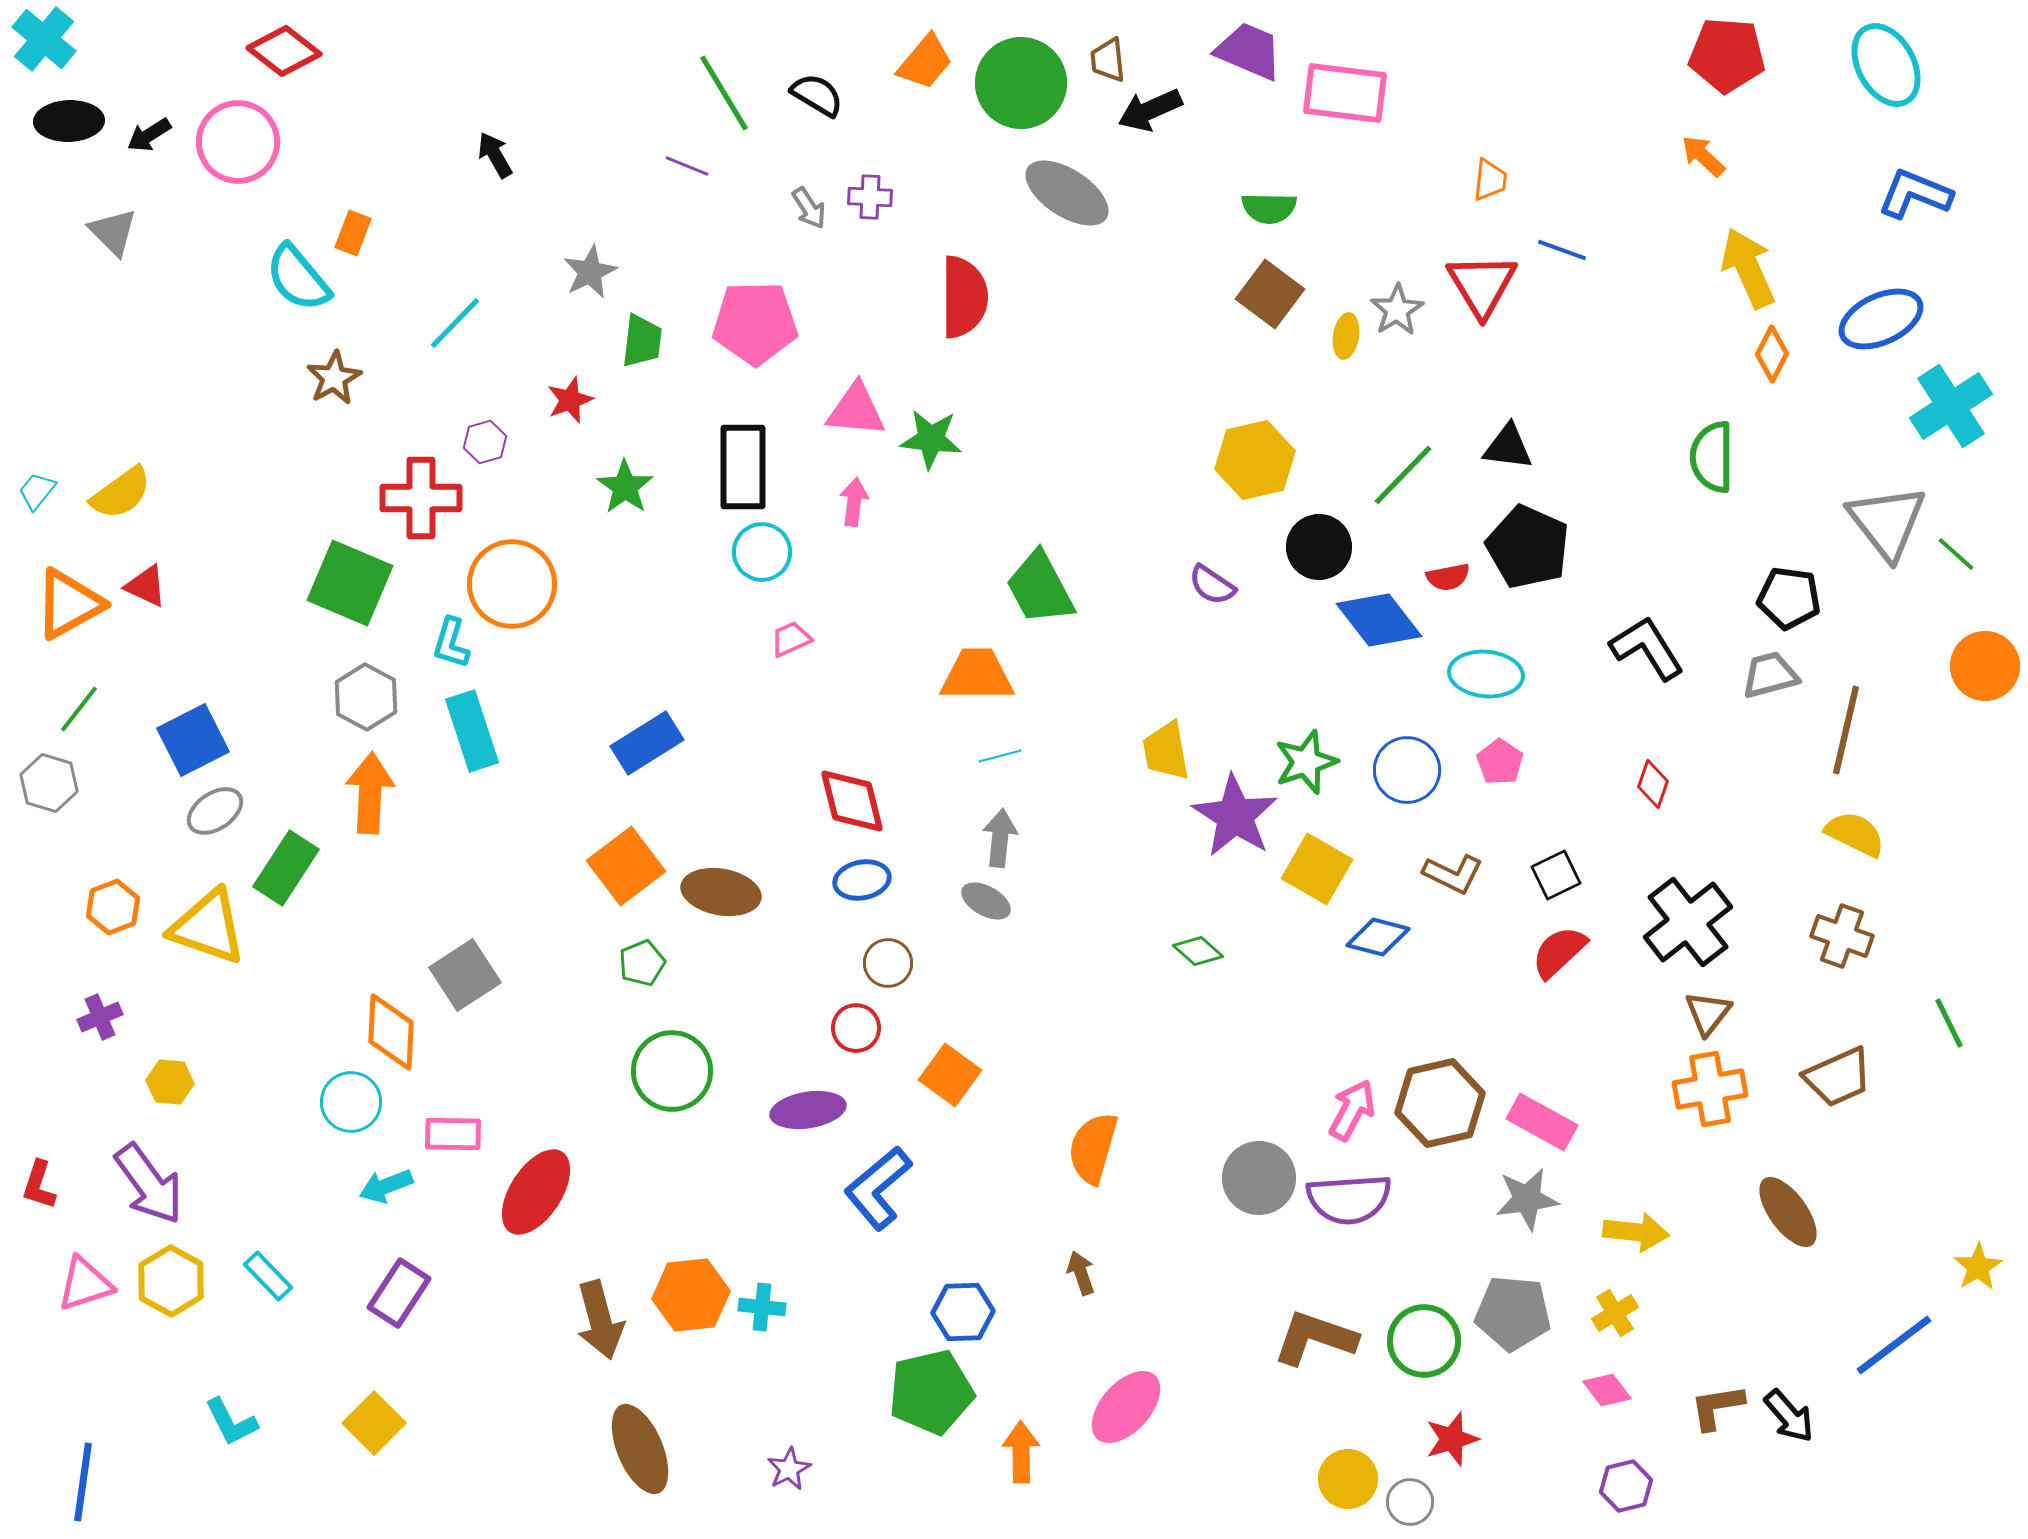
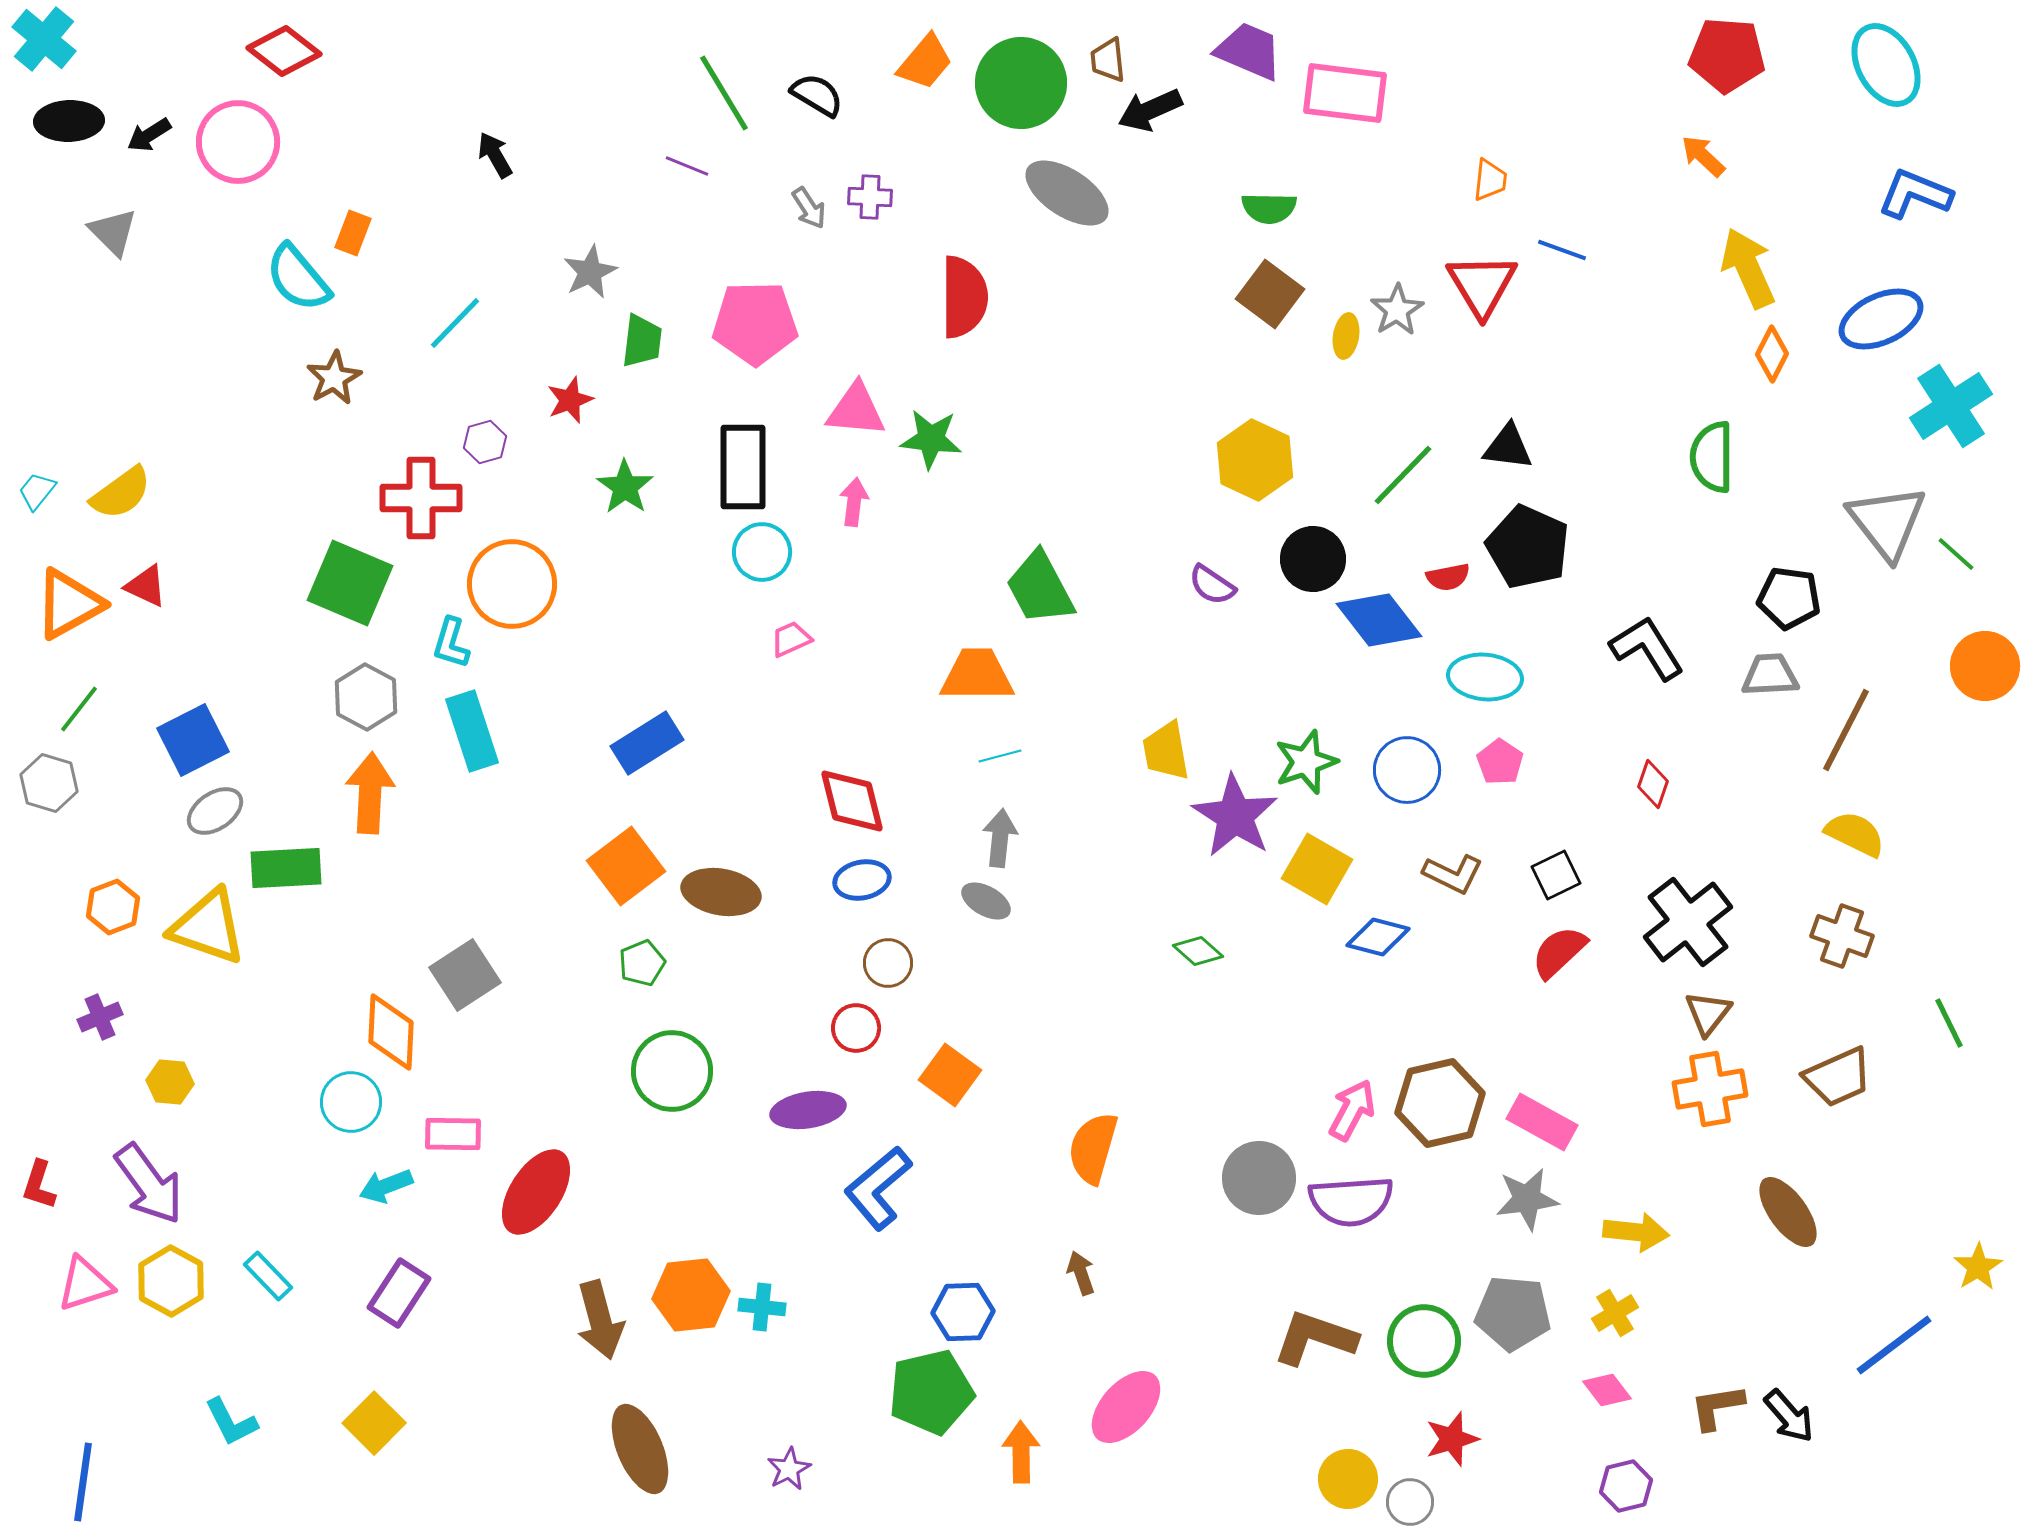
yellow hexagon at (1255, 460): rotated 22 degrees counterclockwise
black circle at (1319, 547): moved 6 px left, 12 px down
cyan ellipse at (1486, 674): moved 1 px left, 3 px down
gray trapezoid at (1770, 675): rotated 12 degrees clockwise
brown line at (1846, 730): rotated 14 degrees clockwise
green rectangle at (286, 868): rotated 54 degrees clockwise
purple semicircle at (1349, 1199): moved 2 px right, 2 px down
